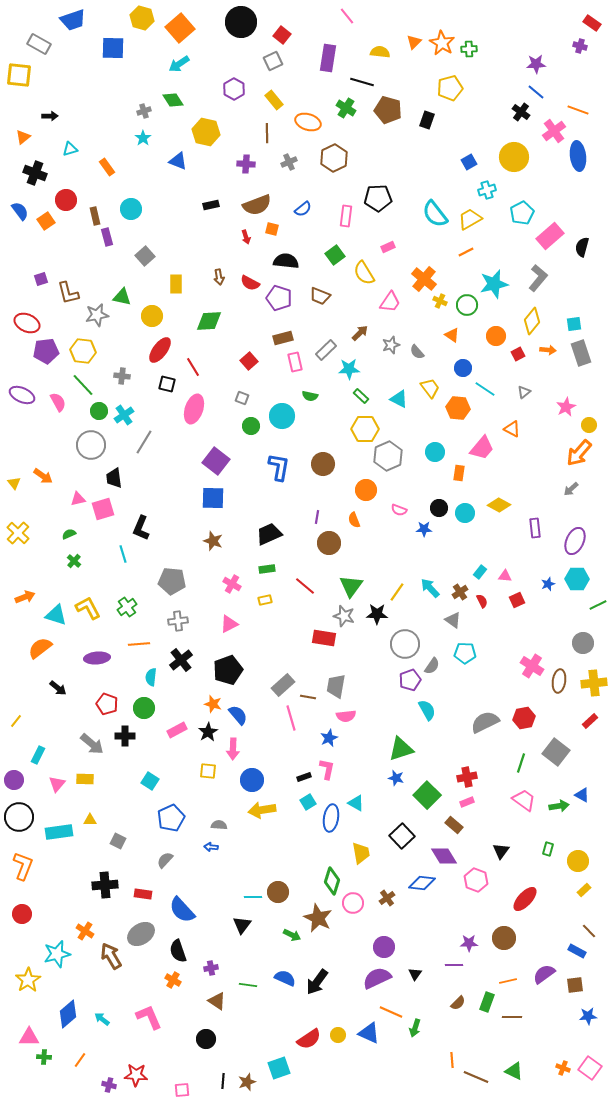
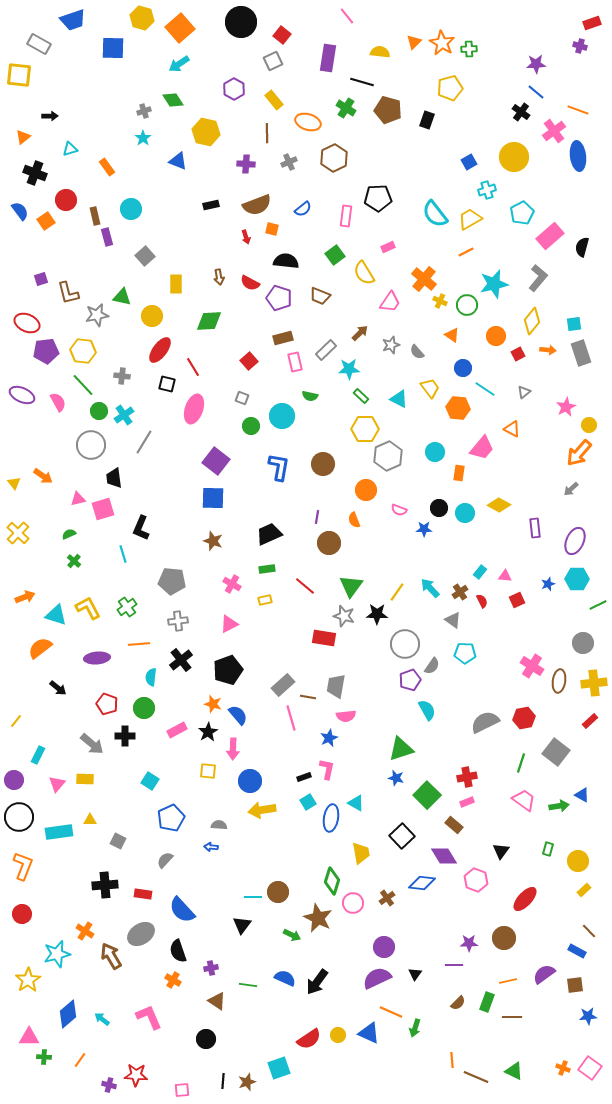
red rectangle at (592, 23): rotated 54 degrees counterclockwise
blue circle at (252, 780): moved 2 px left, 1 px down
